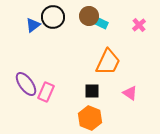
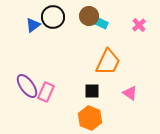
purple ellipse: moved 1 px right, 2 px down
